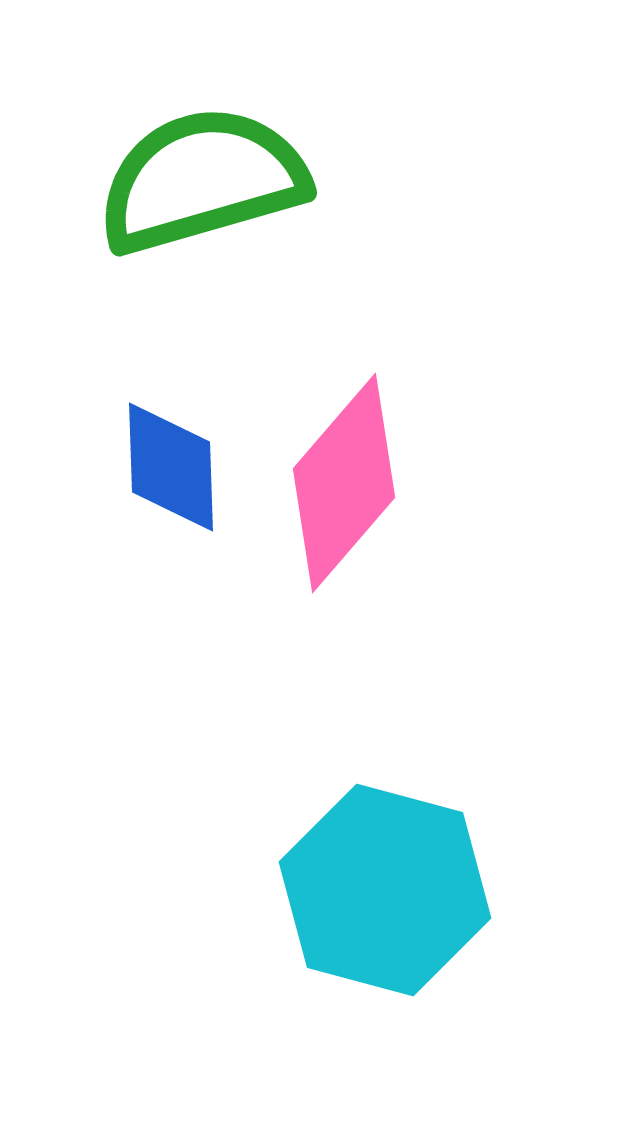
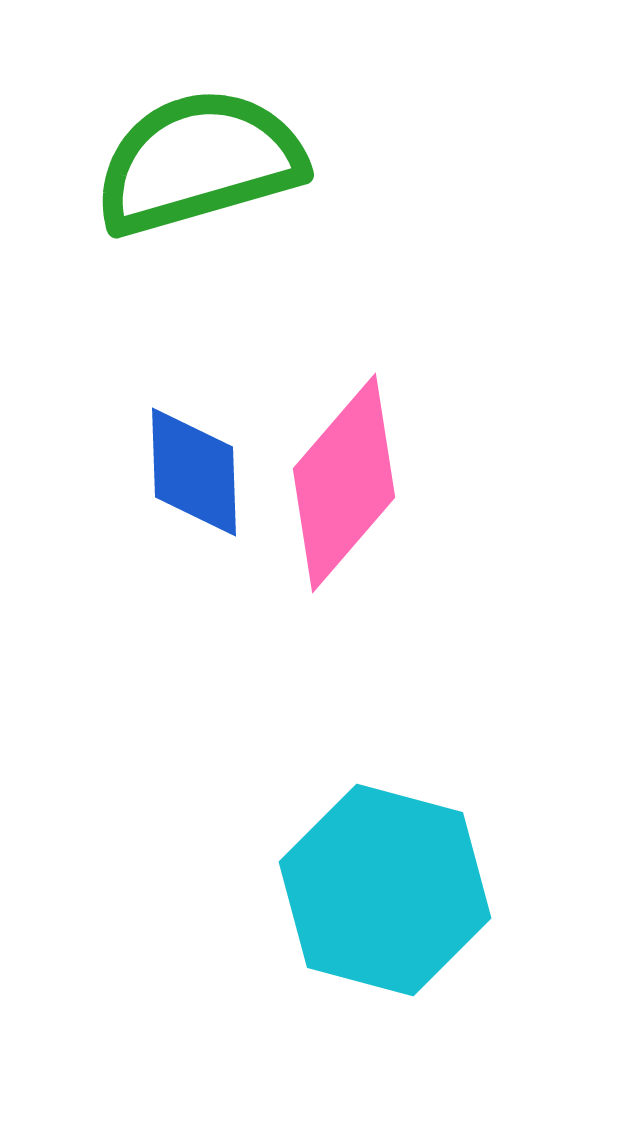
green semicircle: moved 3 px left, 18 px up
blue diamond: moved 23 px right, 5 px down
